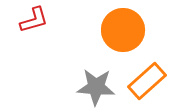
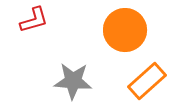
orange circle: moved 2 px right
gray star: moved 23 px left, 6 px up
